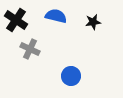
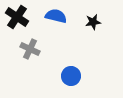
black cross: moved 1 px right, 3 px up
